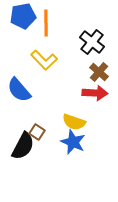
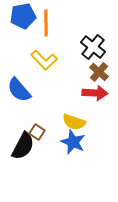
black cross: moved 1 px right, 5 px down
